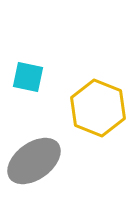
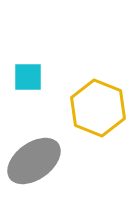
cyan square: rotated 12 degrees counterclockwise
